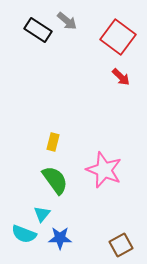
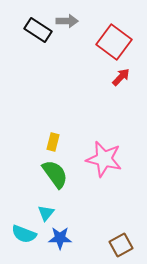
gray arrow: rotated 40 degrees counterclockwise
red square: moved 4 px left, 5 px down
red arrow: rotated 90 degrees counterclockwise
pink star: moved 11 px up; rotated 9 degrees counterclockwise
green semicircle: moved 6 px up
cyan triangle: moved 4 px right, 1 px up
